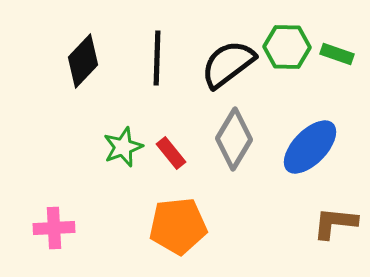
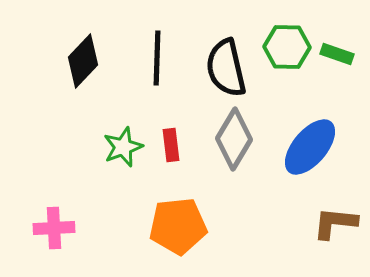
black semicircle: moved 2 px left, 4 px down; rotated 66 degrees counterclockwise
blue ellipse: rotated 4 degrees counterclockwise
red rectangle: moved 8 px up; rotated 32 degrees clockwise
